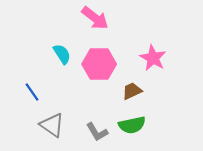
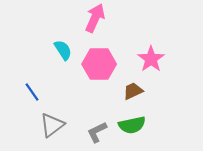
pink arrow: rotated 104 degrees counterclockwise
cyan semicircle: moved 1 px right, 4 px up
pink star: moved 2 px left, 1 px down; rotated 8 degrees clockwise
brown trapezoid: moved 1 px right
gray triangle: rotated 48 degrees clockwise
gray L-shape: rotated 95 degrees clockwise
